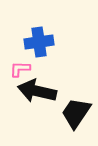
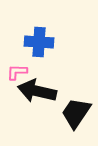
blue cross: rotated 12 degrees clockwise
pink L-shape: moved 3 px left, 3 px down
